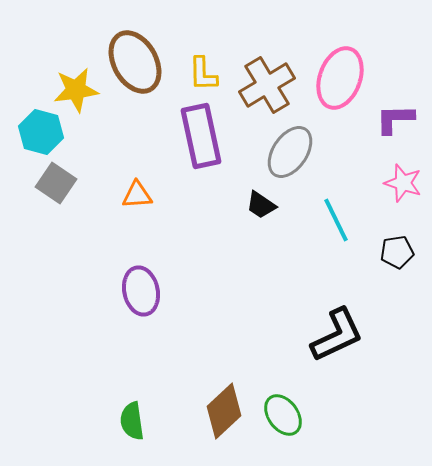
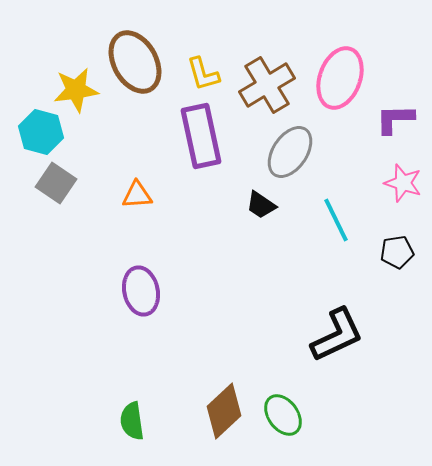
yellow L-shape: rotated 15 degrees counterclockwise
